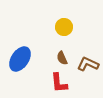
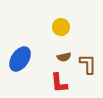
yellow circle: moved 3 px left
brown semicircle: moved 2 px right, 1 px up; rotated 80 degrees counterclockwise
brown L-shape: rotated 65 degrees clockwise
